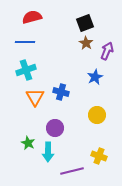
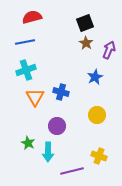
blue line: rotated 12 degrees counterclockwise
purple arrow: moved 2 px right, 1 px up
purple circle: moved 2 px right, 2 px up
